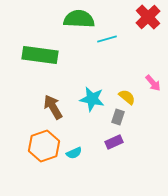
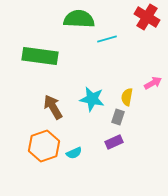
red cross: moved 1 px left; rotated 15 degrees counterclockwise
green rectangle: moved 1 px down
pink arrow: rotated 78 degrees counterclockwise
yellow semicircle: rotated 120 degrees counterclockwise
